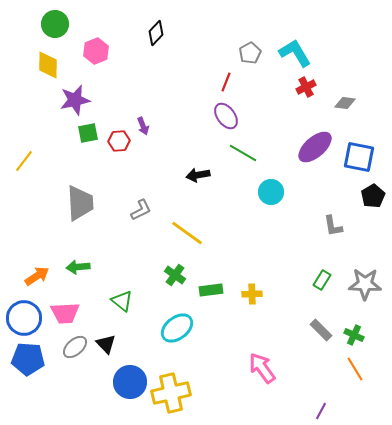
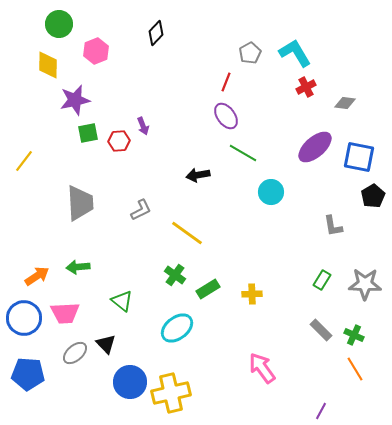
green circle at (55, 24): moved 4 px right
green rectangle at (211, 290): moved 3 px left, 1 px up; rotated 25 degrees counterclockwise
gray ellipse at (75, 347): moved 6 px down
blue pentagon at (28, 359): moved 15 px down
